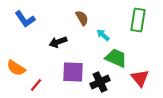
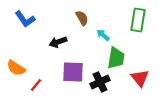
green trapezoid: rotated 75 degrees clockwise
